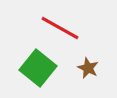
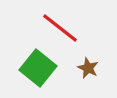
red line: rotated 9 degrees clockwise
